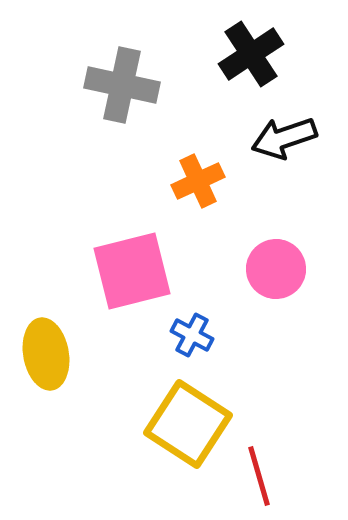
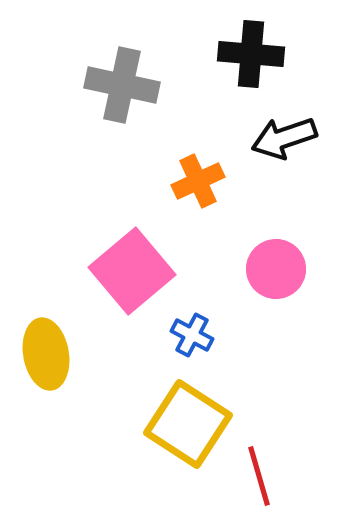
black cross: rotated 38 degrees clockwise
pink square: rotated 26 degrees counterclockwise
